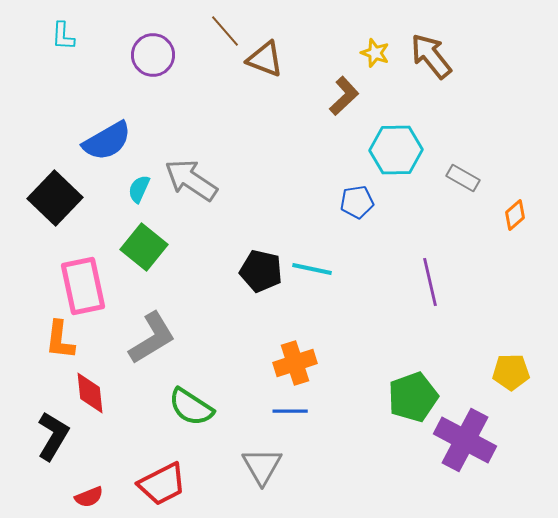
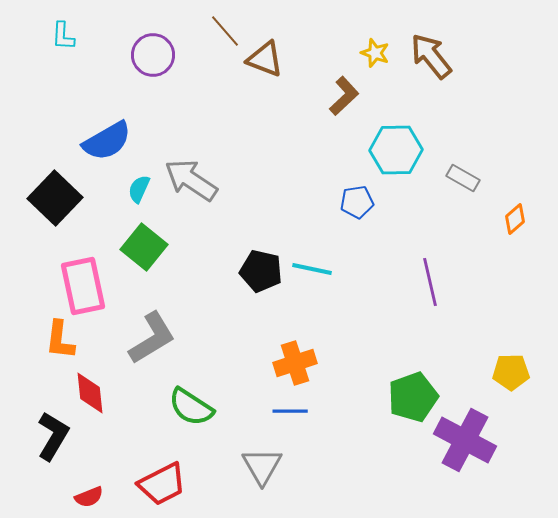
orange diamond: moved 4 px down
